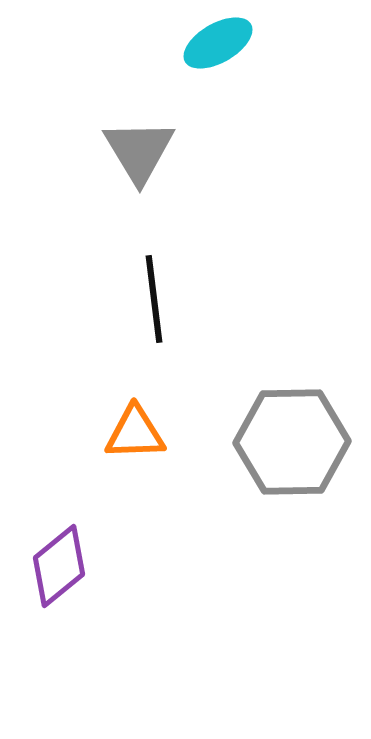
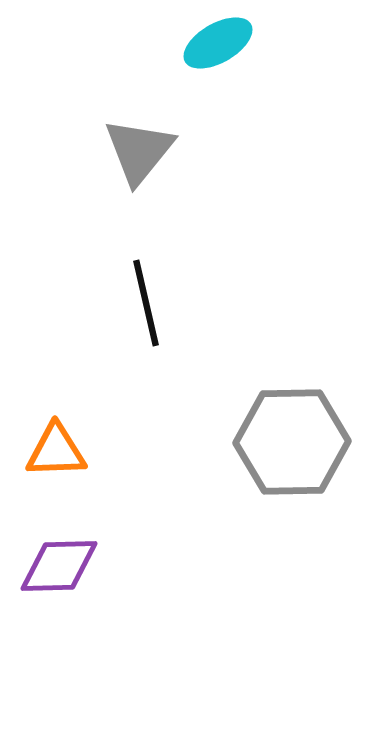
gray triangle: rotated 10 degrees clockwise
black line: moved 8 px left, 4 px down; rotated 6 degrees counterclockwise
orange triangle: moved 79 px left, 18 px down
purple diamond: rotated 38 degrees clockwise
